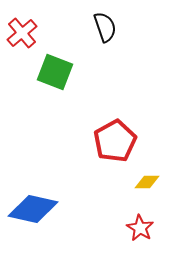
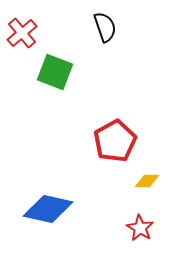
yellow diamond: moved 1 px up
blue diamond: moved 15 px right
